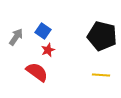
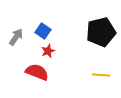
black pentagon: moved 1 px left, 4 px up; rotated 28 degrees counterclockwise
red star: moved 1 px down
red semicircle: rotated 15 degrees counterclockwise
